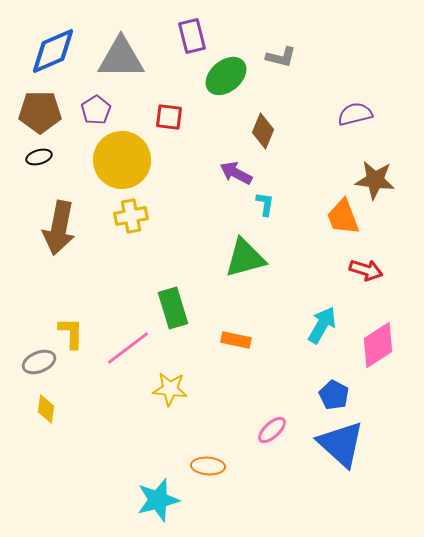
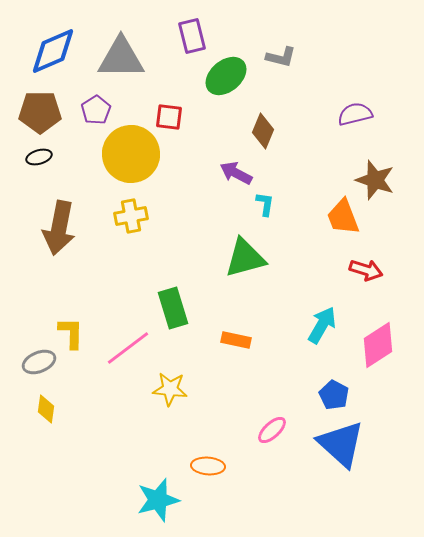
yellow circle: moved 9 px right, 6 px up
brown star: rotated 12 degrees clockwise
